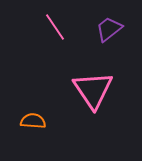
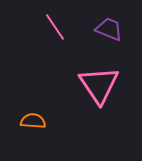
purple trapezoid: rotated 60 degrees clockwise
pink triangle: moved 6 px right, 5 px up
